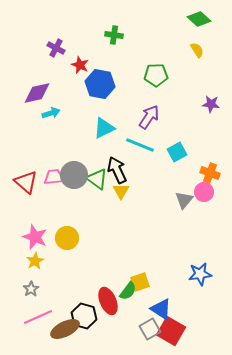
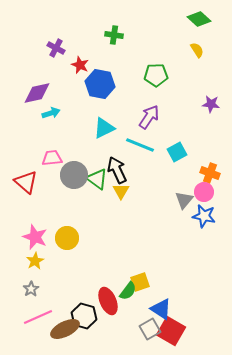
pink trapezoid: moved 2 px left, 19 px up
blue star: moved 4 px right, 58 px up; rotated 20 degrees clockwise
